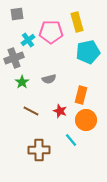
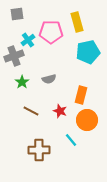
gray cross: moved 2 px up
orange circle: moved 1 px right
